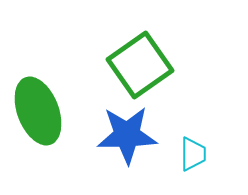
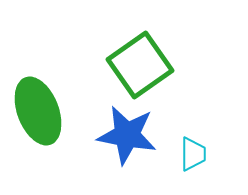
blue star: rotated 12 degrees clockwise
